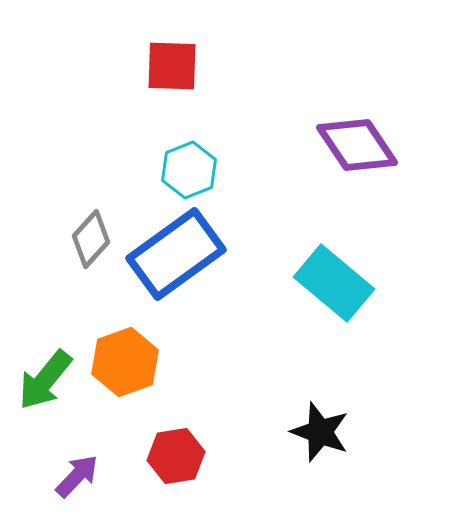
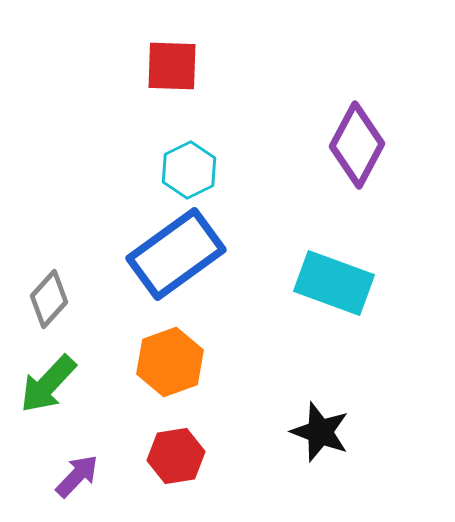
purple diamond: rotated 62 degrees clockwise
cyan hexagon: rotated 4 degrees counterclockwise
gray diamond: moved 42 px left, 60 px down
cyan rectangle: rotated 20 degrees counterclockwise
orange hexagon: moved 45 px right
green arrow: moved 3 px right, 4 px down; rotated 4 degrees clockwise
